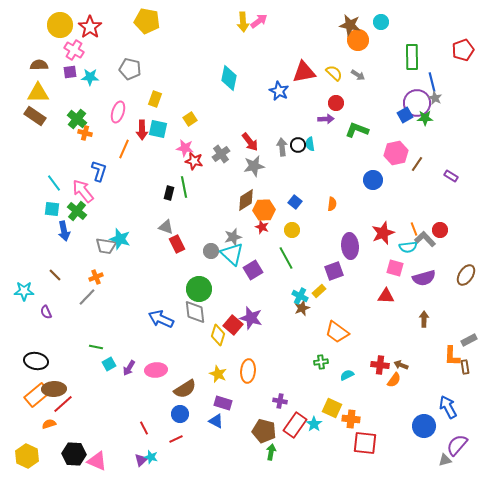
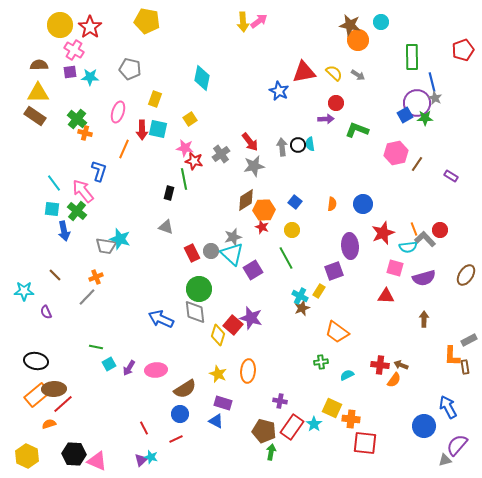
cyan diamond at (229, 78): moved 27 px left
blue circle at (373, 180): moved 10 px left, 24 px down
green line at (184, 187): moved 8 px up
red rectangle at (177, 244): moved 15 px right, 9 px down
yellow rectangle at (319, 291): rotated 16 degrees counterclockwise
red rectangle at (295, 425): moved 3 px left, 2 px down
